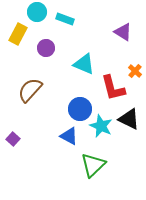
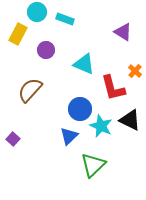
purple circle: moved 2 px down
black triangle: moved 1 px right, 1 px down
blue triangle: rotated 48 degrees clockwise
